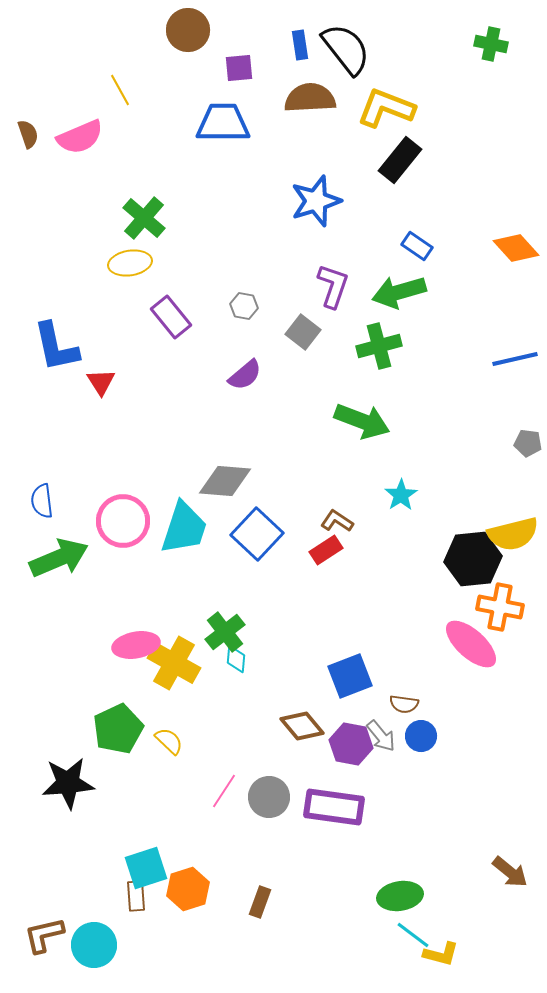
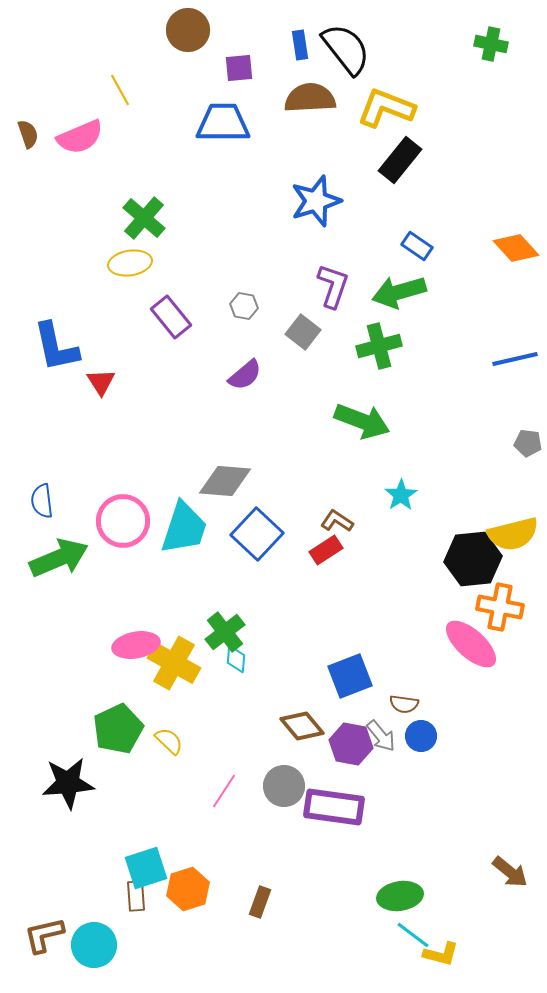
gray circle at (269, 797): moved 15 px right, 11 px up
